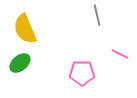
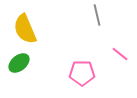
pink line: rotated 12 degrees clockwise
green ellipse: moved 1 px left
